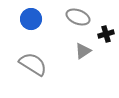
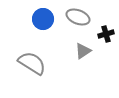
blue circle: moved 12 px right
gray semicircle: moved 1 px left, 1 px up
